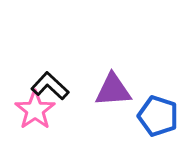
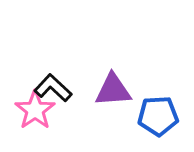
black L-shape: moved 3 px right, 2 px down
blue pentagon: rotated 21 degrees counterclockwise
